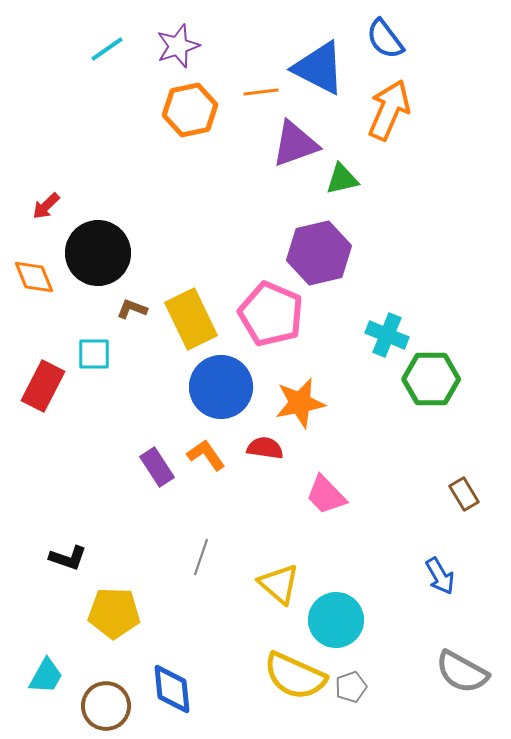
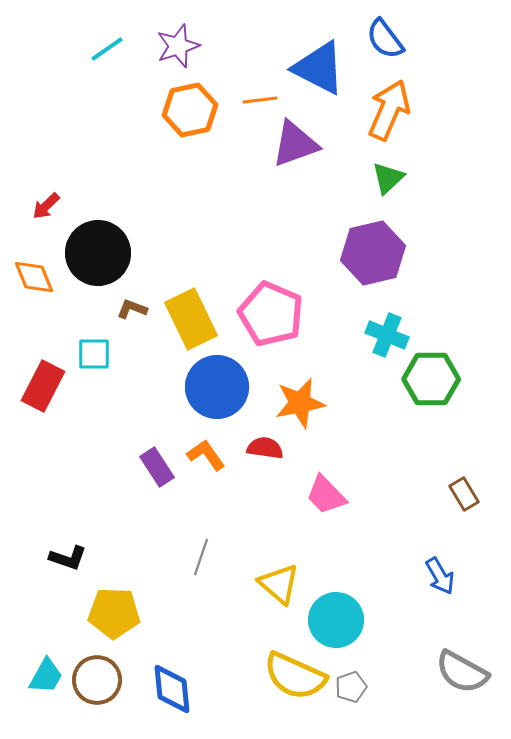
orange line: moved 1 px left, 8 px down
green triangle: moved 46 px right, 1 px up; rotated 30 degrees counterclockwise
purple hexagon: moved 54 px right
blue circle: moved 4 px left
brown circle: moved 9 px left, 26 px up
